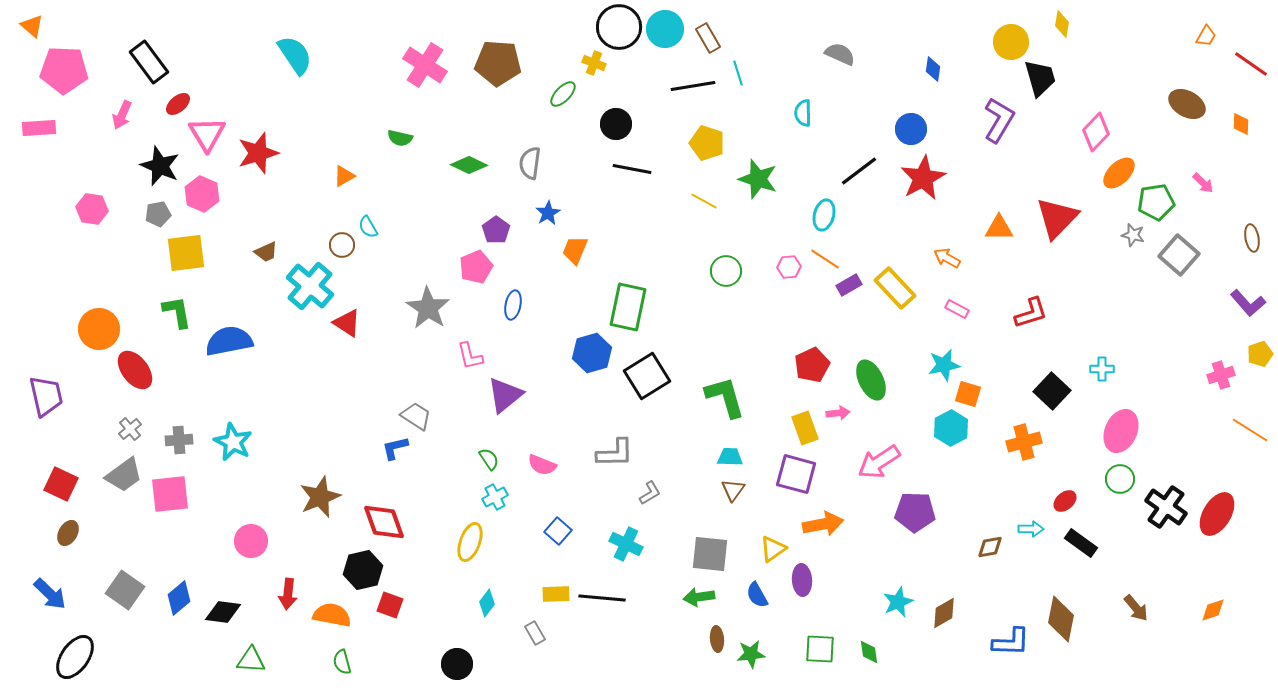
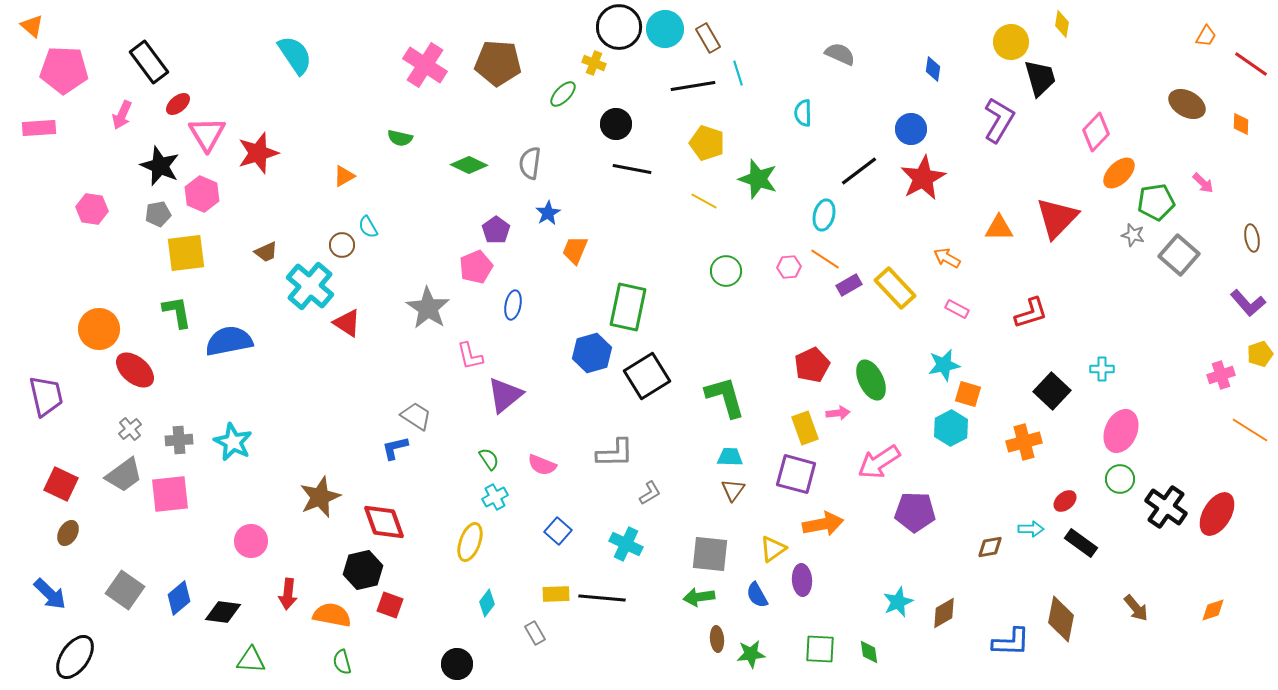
red ellipse at (135, 370): rotated 12 degrees counterclockwise
